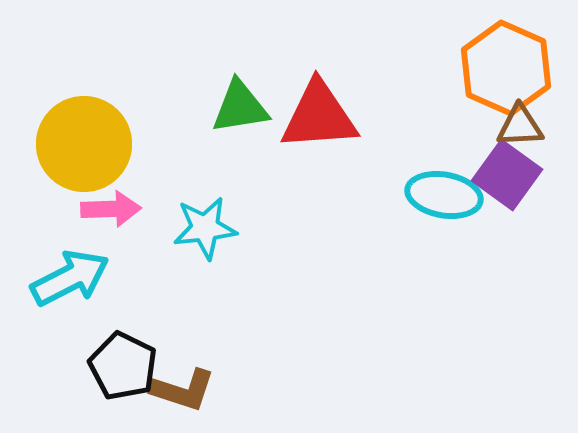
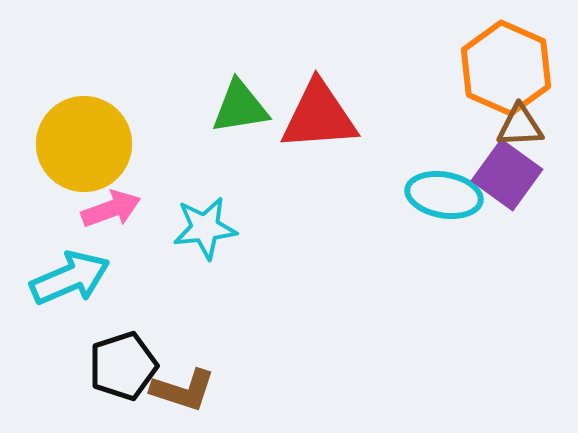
pink arrow: rotated 18 degrees counterclockwise
cyan arrow: rotated 4 degrees clockwise
black pentagon: rotated 28 degrees clockwise
